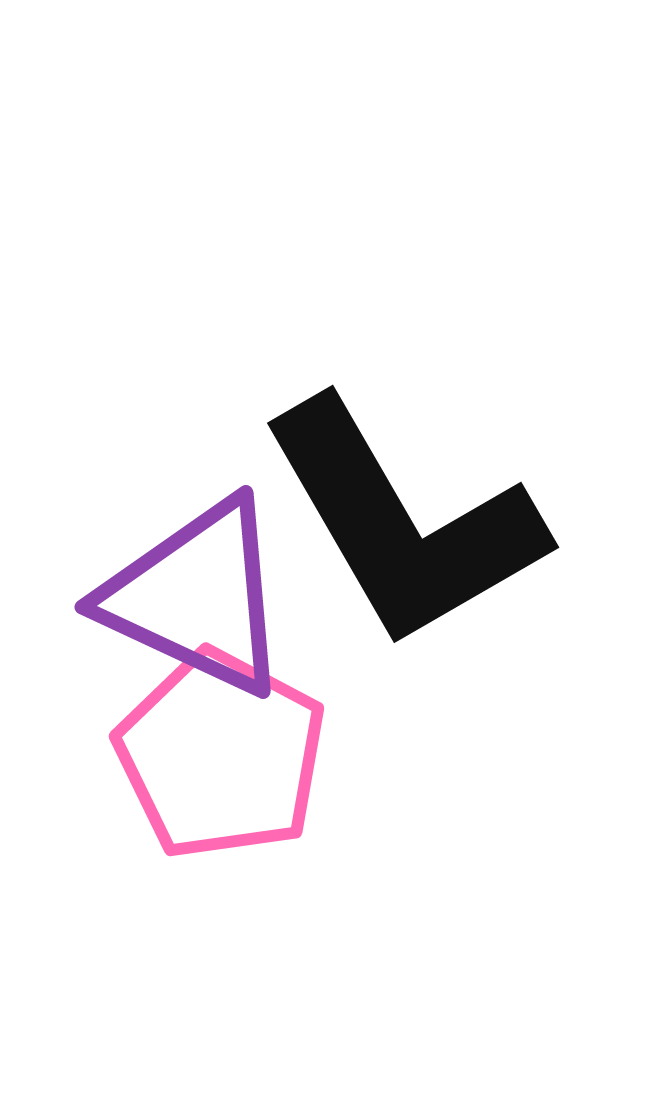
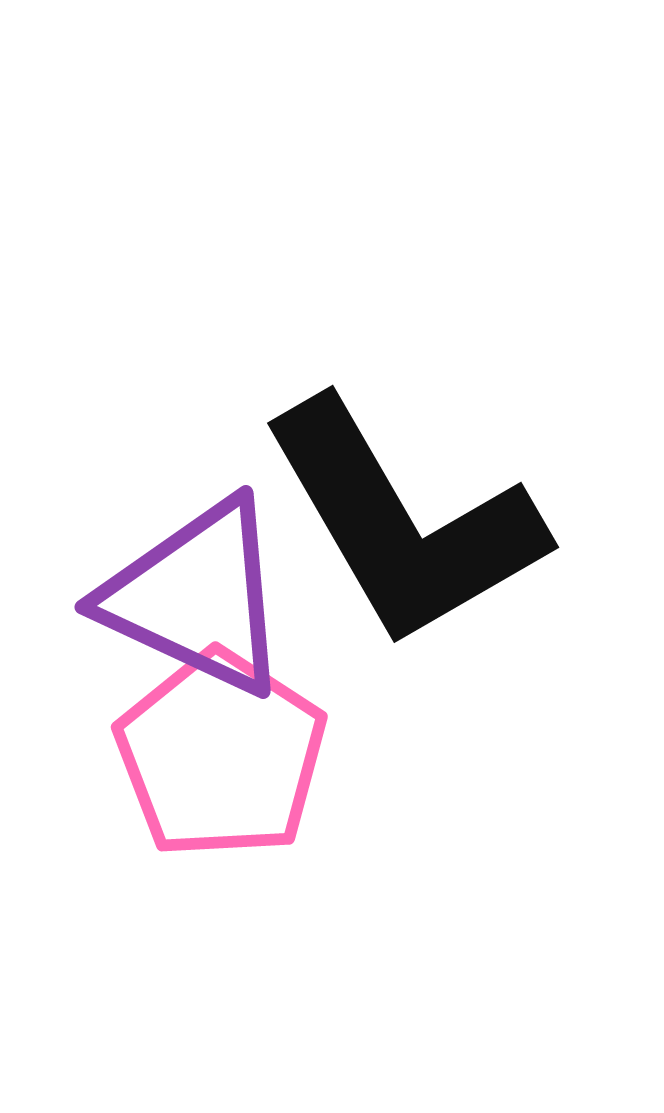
pink pentagon: rotated 5 degrees clockwise
